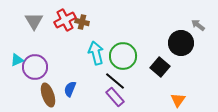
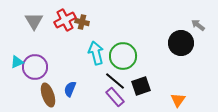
cyan triangle: moved 2 px down
black square: moved 19 px left, 19 px down; rotated 30 degrees clockwise
